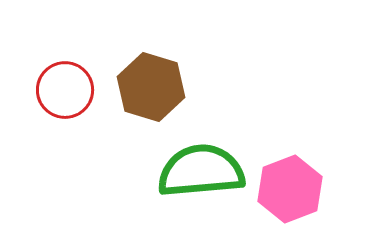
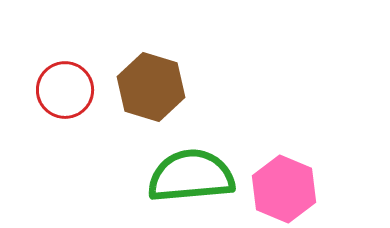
green semicircle: moved 10 px left, 5 px down
pink hexagon: moved 6 px left; rotated 16 degrees counterclockwise
